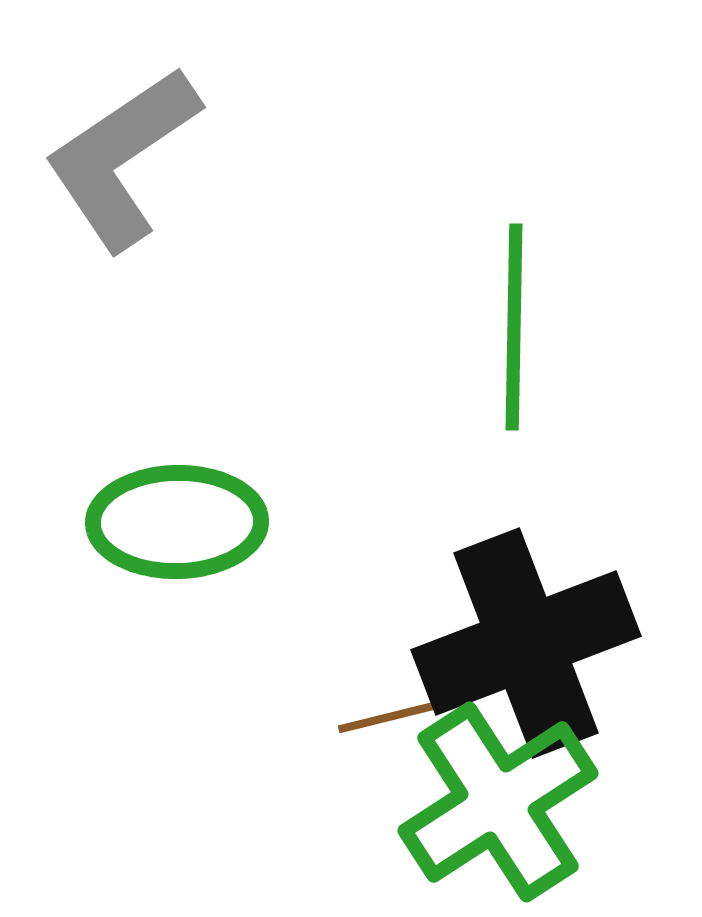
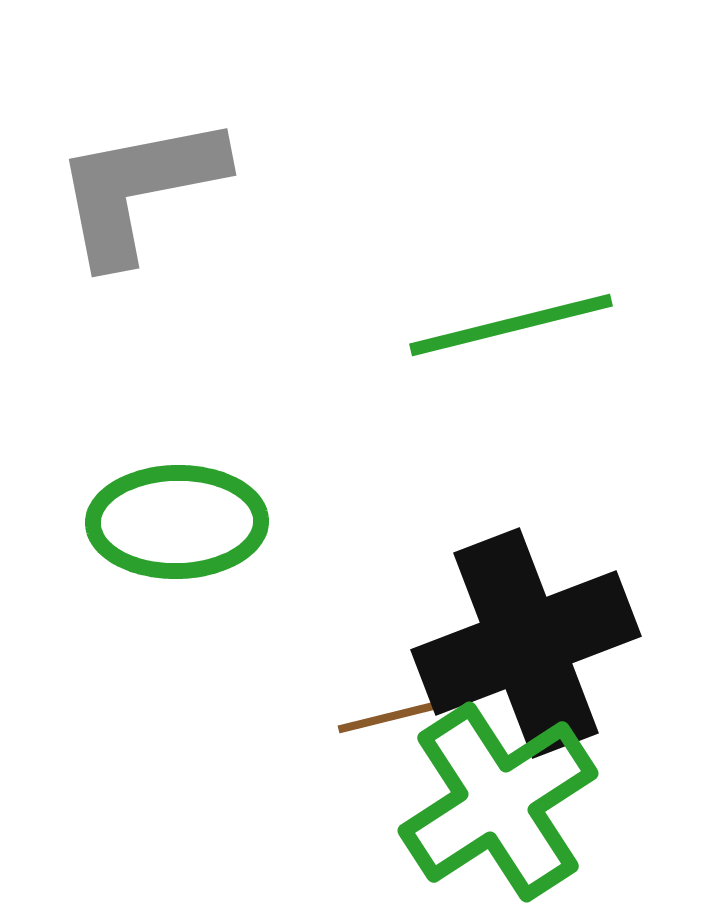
gray L-shape: moved 17 px right, 31 px down; rotated 23 degrees clockwise
green line: moved 3 px left, 2 px up; rotated 75 degrees clockwise
